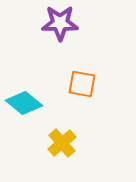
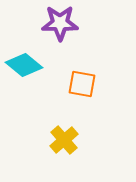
cyan diamond: moved 38 px up
yellow cross: moved 2 px right, 3 px up
